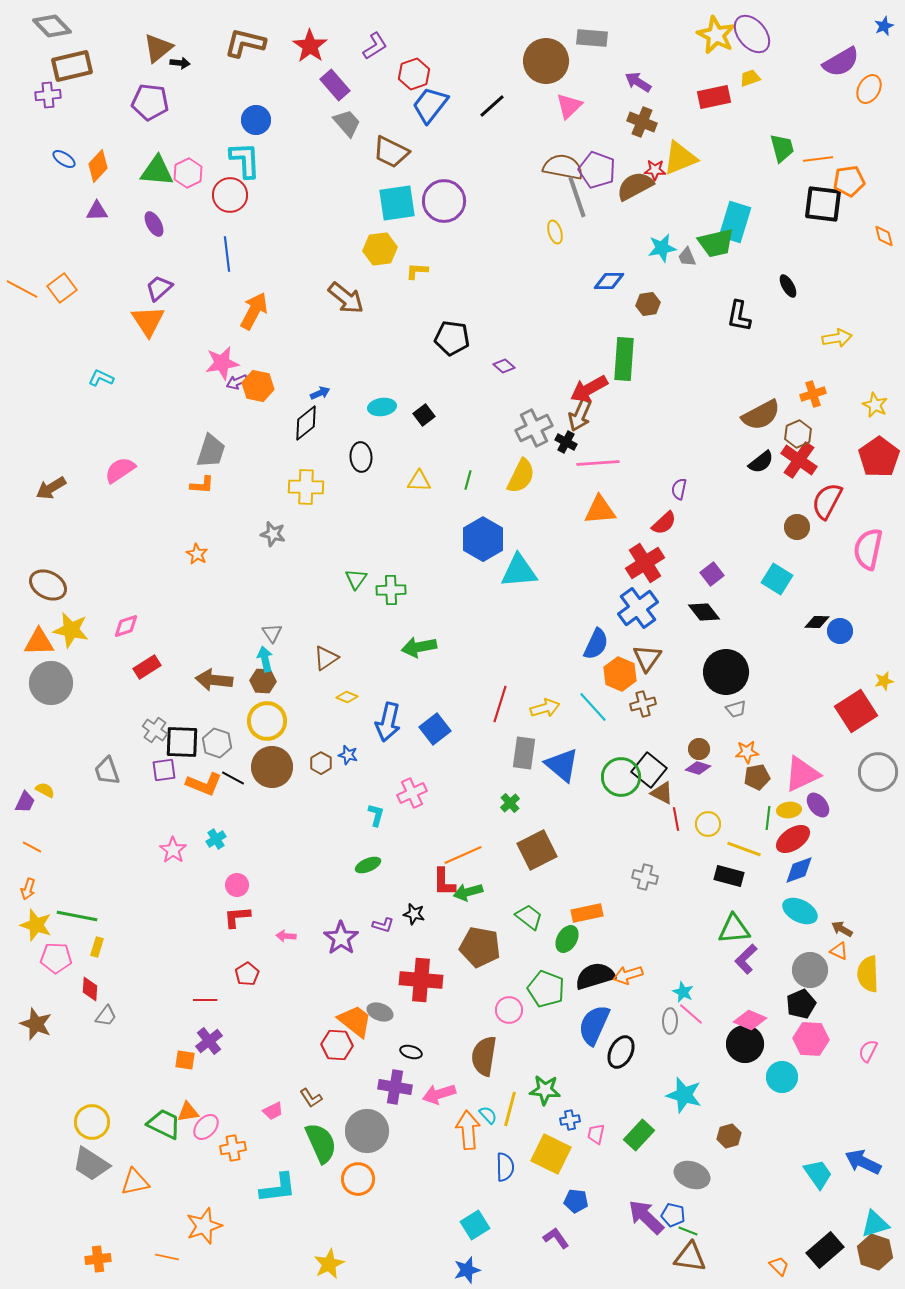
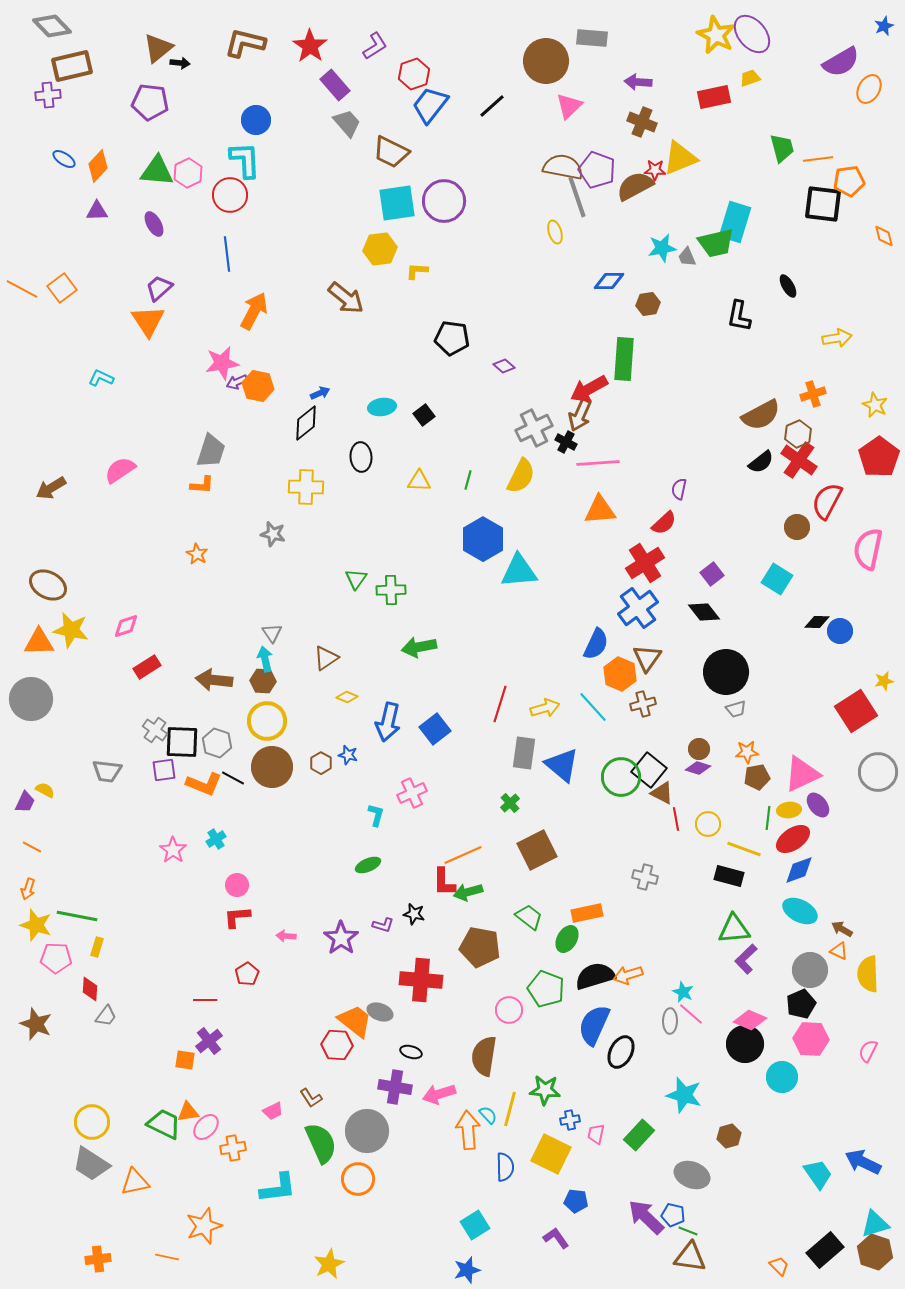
purple arrow at (638, 82): rotated 28 degrees counterclockwise
gray circle at (51, 683): moved 20 px left, 16 px down
gray trapezoid at (107, 771): rotated 64 degrees counterclockwise
